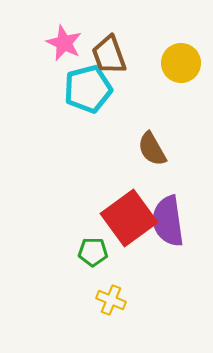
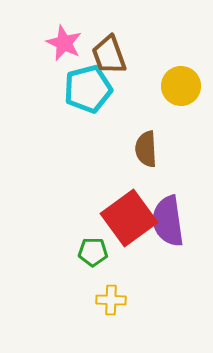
yellow circle: moved 23 px down
brown semicircle: moved 6 px left; rotated 27 degrees clockwise
yellow cross: rotated 20 degrees counterclockwise
